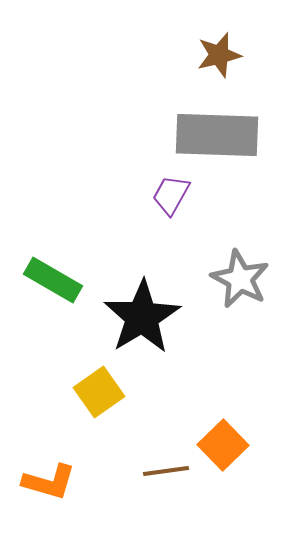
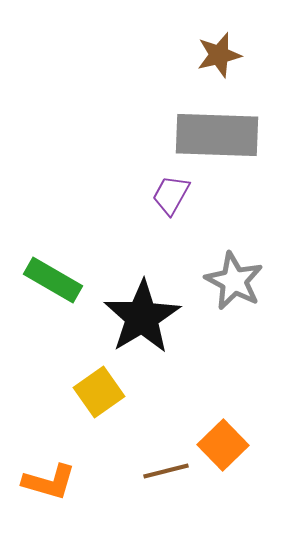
gray star: moved 6 px left, 2 px down
brown line: rotated 6 degrees counterclockwise
